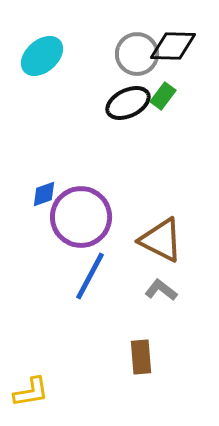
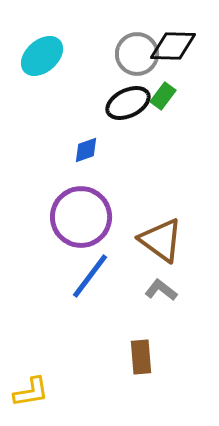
blue diamond: moved 42 px right, 44 px up
brown triangle: rotated 9 degrees clockwise
blue line: rotated 9 degrees clockwise
